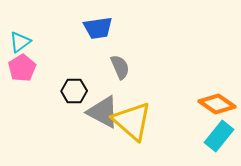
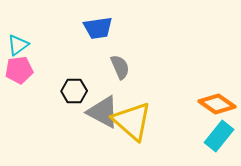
cyan triangle: moved 2 px left, 3 px down
pink pentagon: moved 3 px left, 2 px down; rotated 24 degrees clockwise
